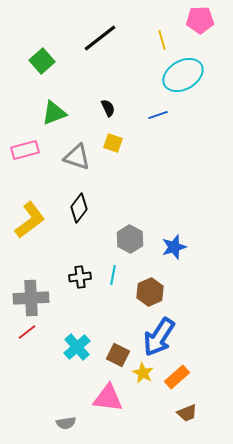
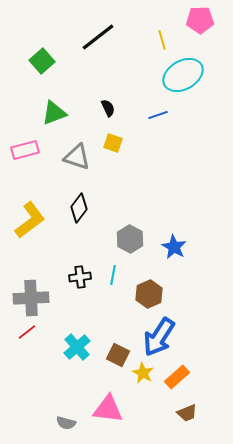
black line: moved 2 px left, 1 px up
blue star: rotated 25 degrees counterclockwise
brown hexagon: moved 1 px left, 2 px down
pink triangle: moved 11 px down
gray semicircle: rotated 24 degrees clockwise
